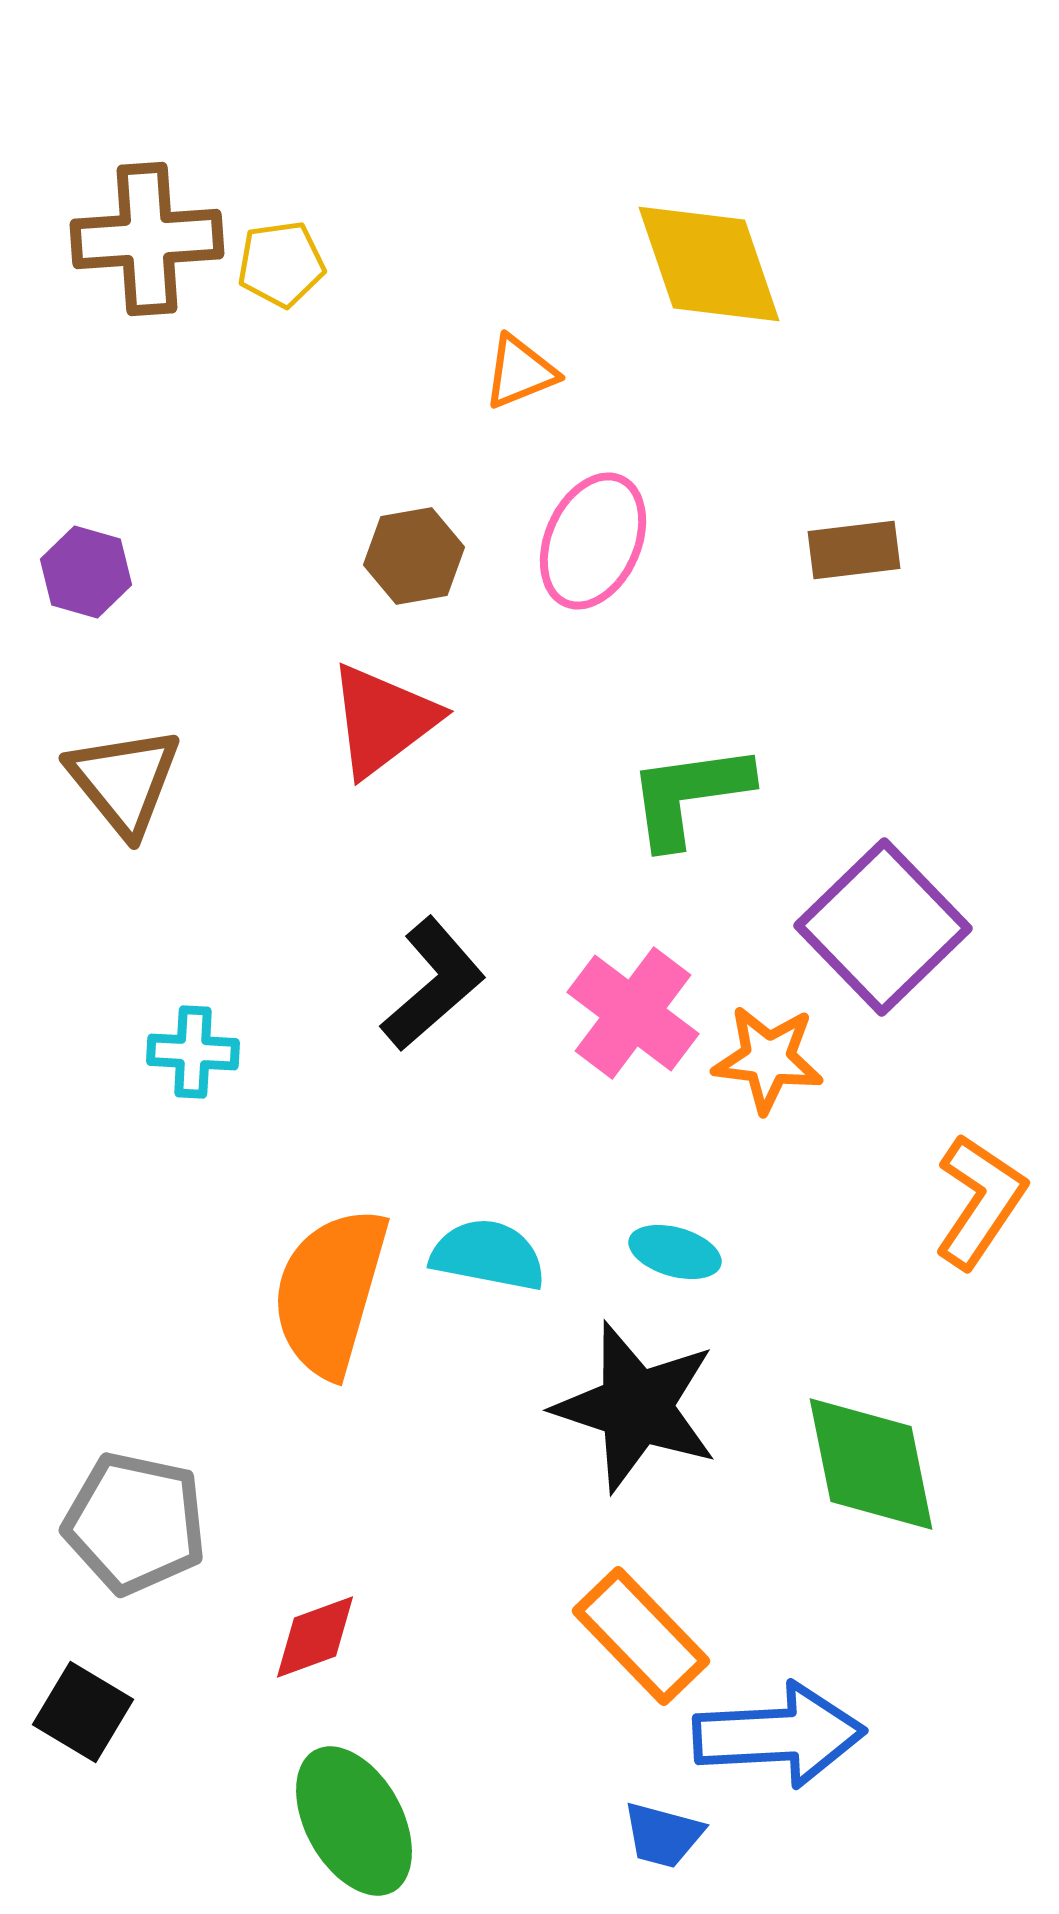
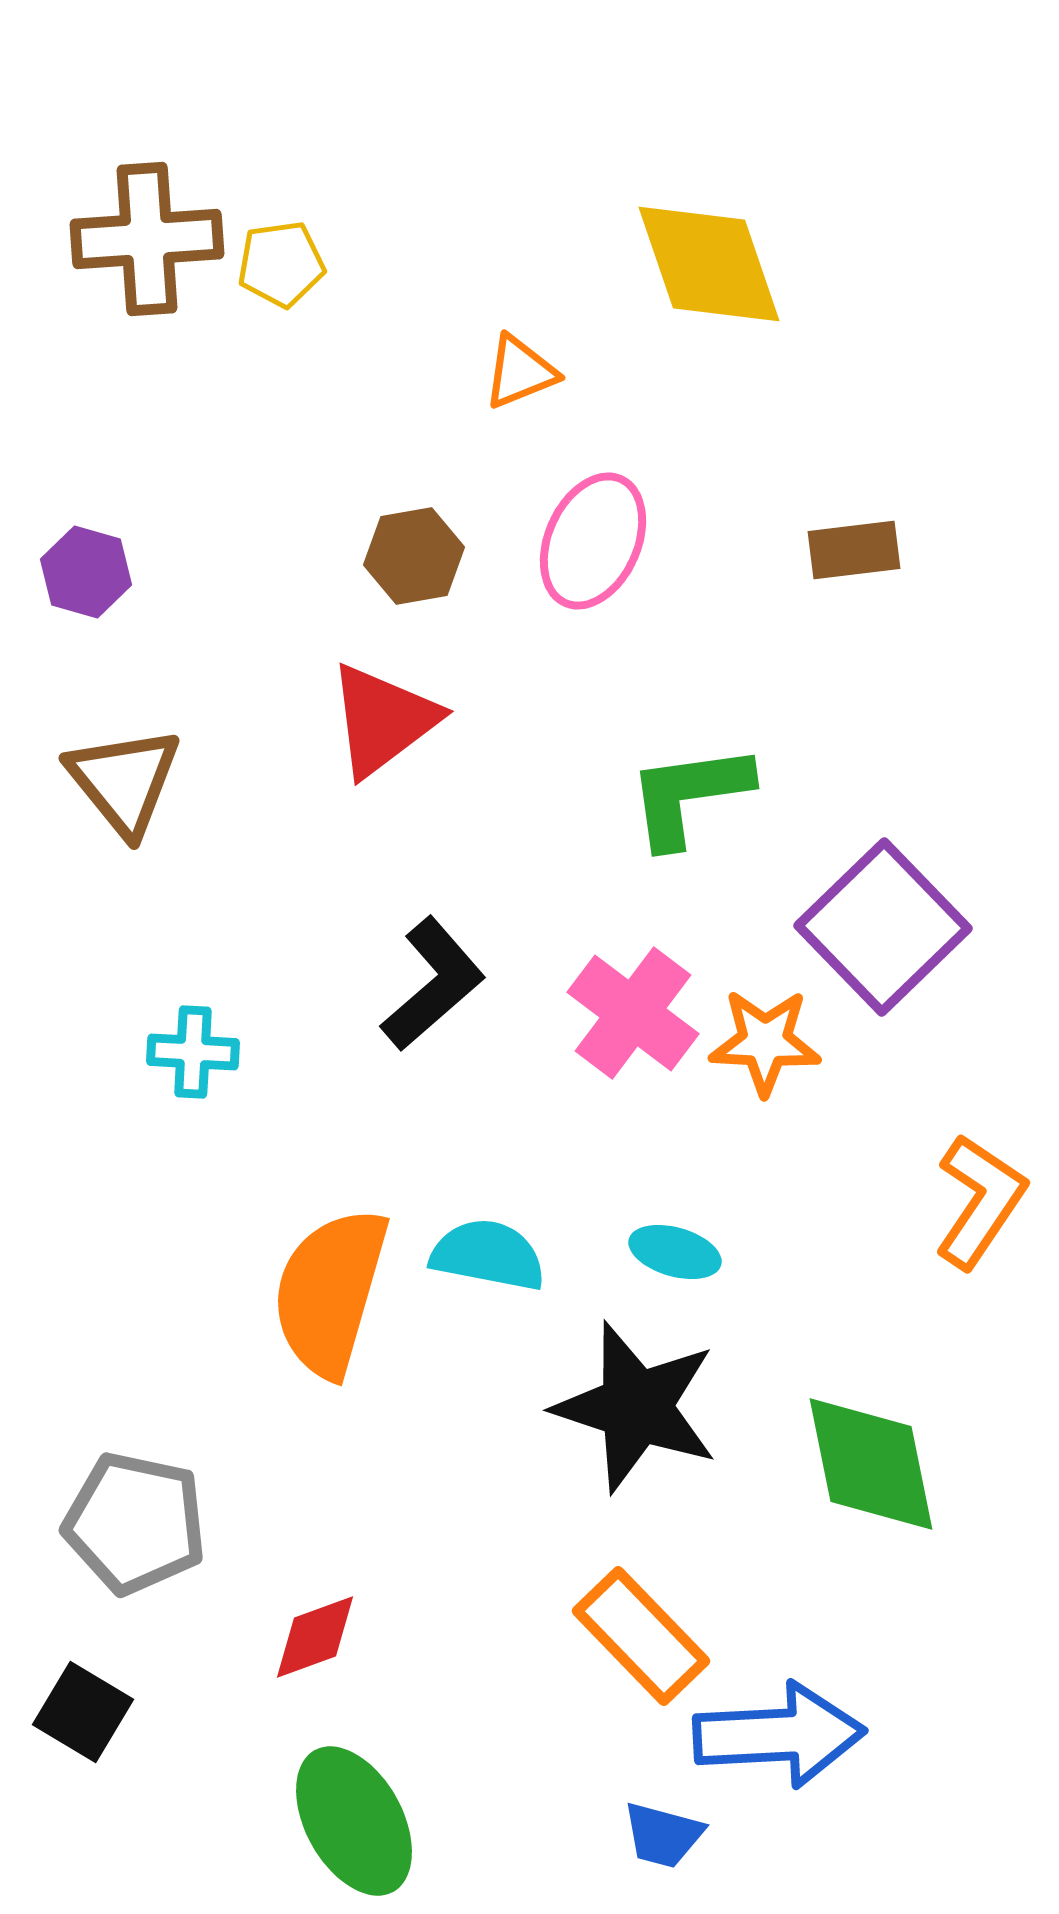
orange star: moved 3 px left, 17 px up; rotated 4 degrees counterclockwise
